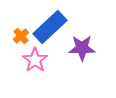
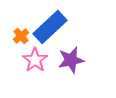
purple star: moved 11 px left, 12 px down; rotated 12 degrees counterclockwise
